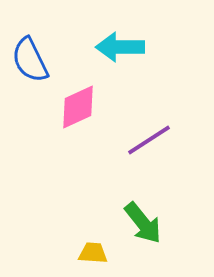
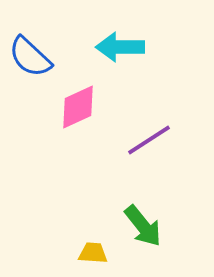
blue semicircle: moved 3 px up; rotated 21 degrees counterclockwise
green arrow: moved 3 px down
